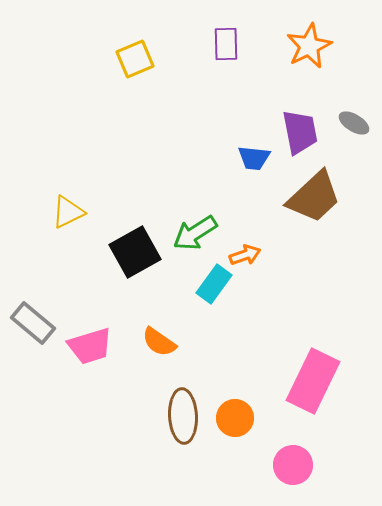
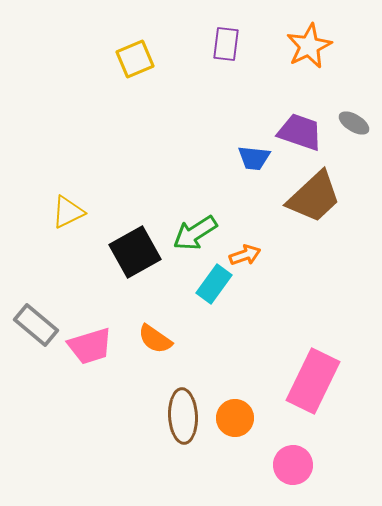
purple rectangle: rotated 8 degrees clockwise
purple trapezoid: rotated 60 degrees counterclockwise
gray rectangle: moved 3 px right, 2 px down
orange semicircle: moved 4 px left, 3 px up
